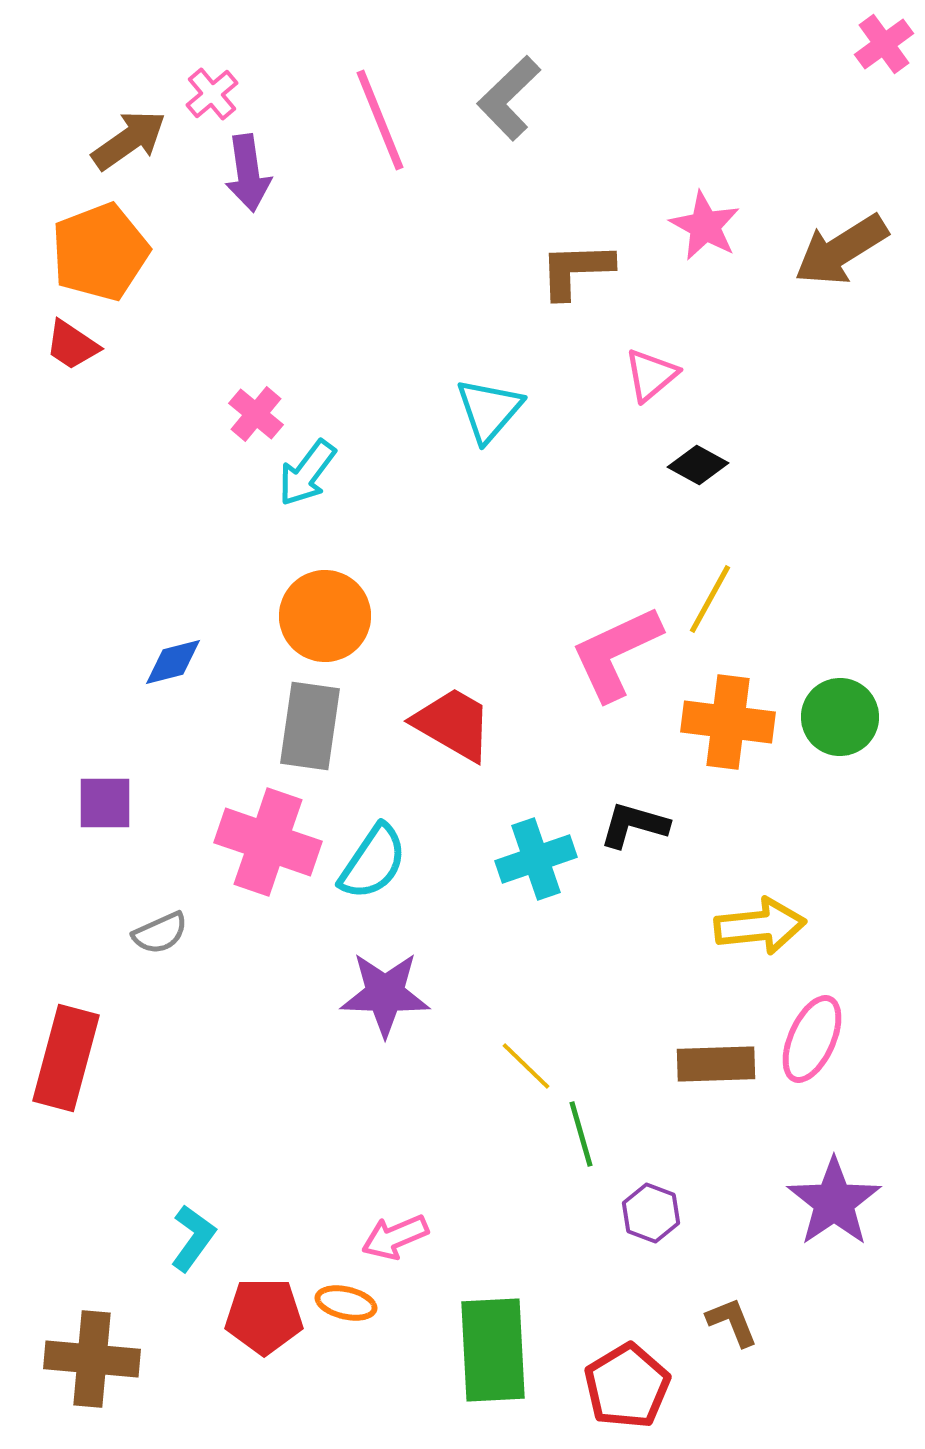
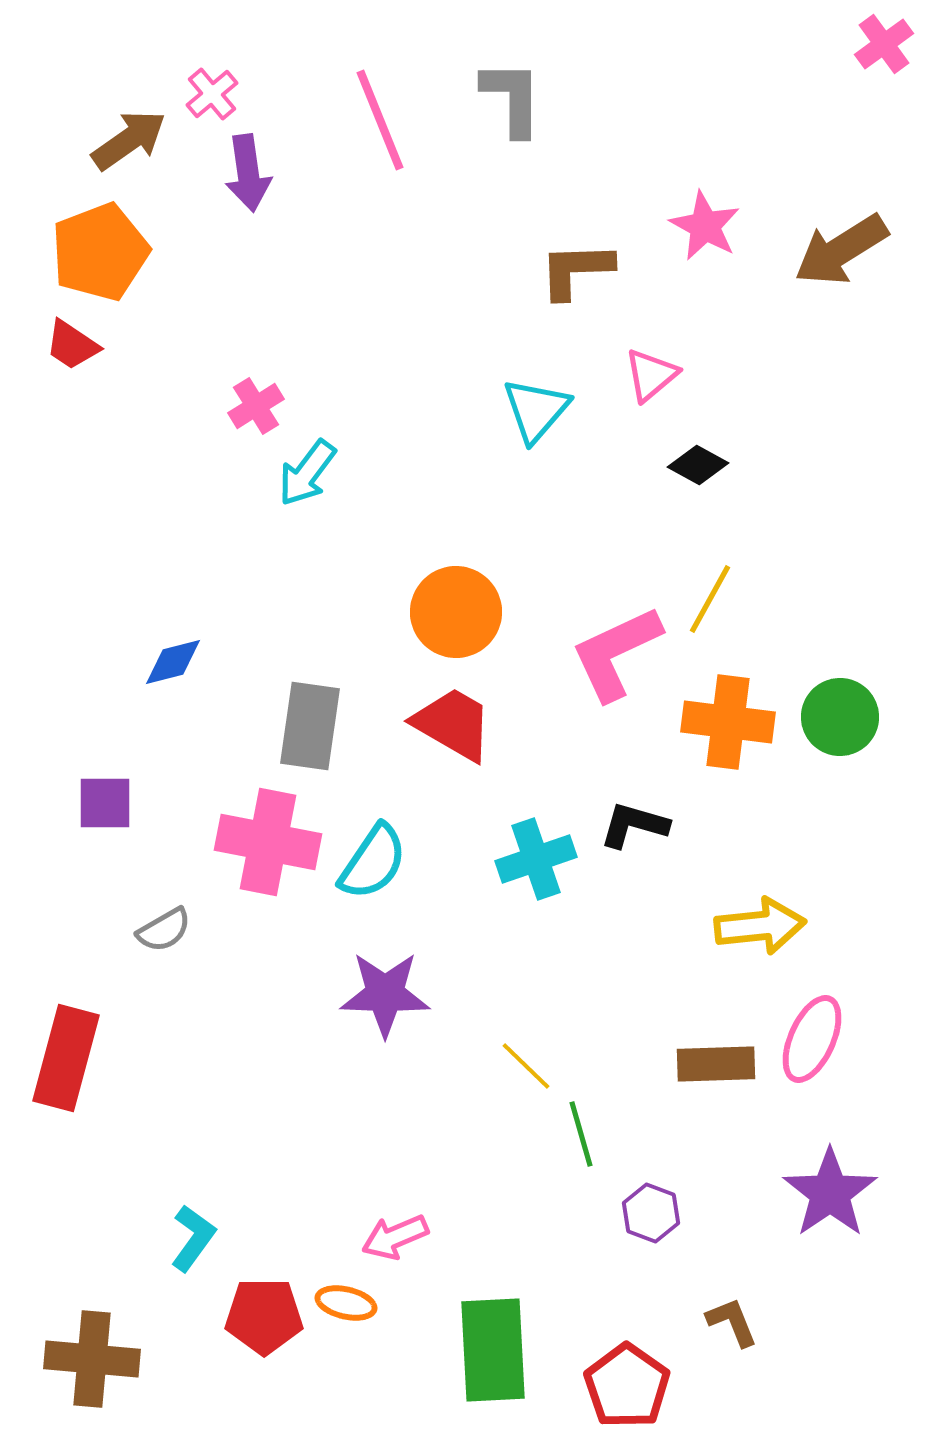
gray L-shape at (509, 98): moved 3 px right; rotated 134 degrees clockwise
cyan triangle at (489, 410): moved 47 px right
pink cross at (256, 414): moved 8 px up; rotated 18 degrees clockwise
orange circle at (325, 616): moved 131 px right, 4 px up
pink cross at (268, 842): rotated 8 degrees counterclockwise
gray semicircle at (160, 933): moved 4 px right, 3 px up; rotated 6 degrees counterclockwise
purple star at (834, 1202): moved 4 px left, 9 px up
red pentagon at (627, 1386): rotated 6 degrees counterclockwise
